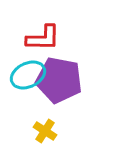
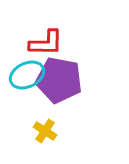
red L-shape: moved 3 px right, 5 px down
cyan ellipse: moved 1 px left
